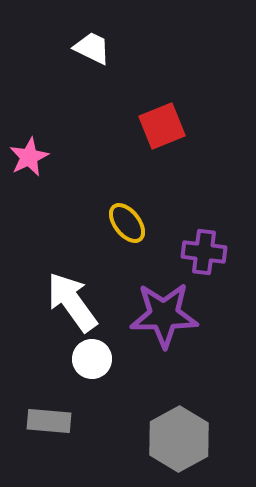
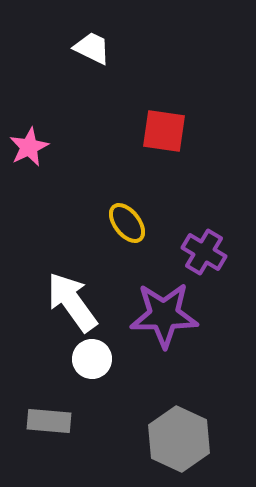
red square: moved 2 px right, 5 px down; rotated 30 degrees clockwise
pink star: moved 10 px up
purple cross: rotated 24 degrees clockwise
gray hexagon: rotated 6 degrees counterclockwise
